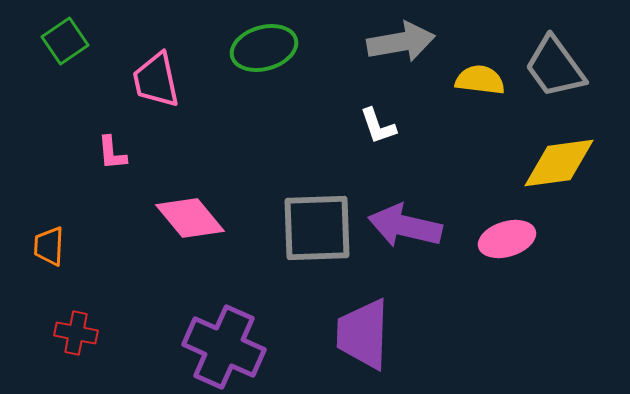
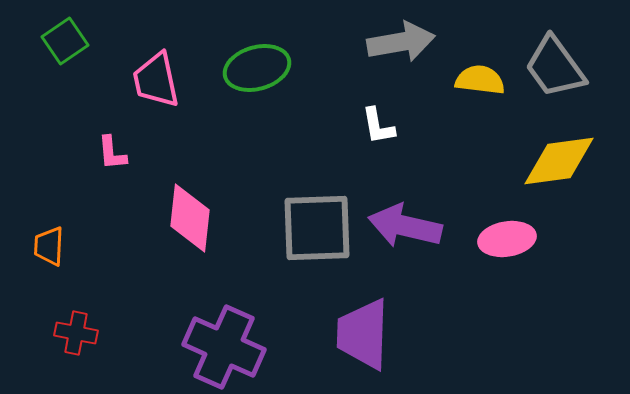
green ellipse: moved 7 px left, 20 px down
white L-shape: rotated 9 degrees clockwise
yellow diamond: moved 2 px up
pink diamond: rotated 46 degrees clockwise
pink ellipse: rotated 8 degrees clockwise
